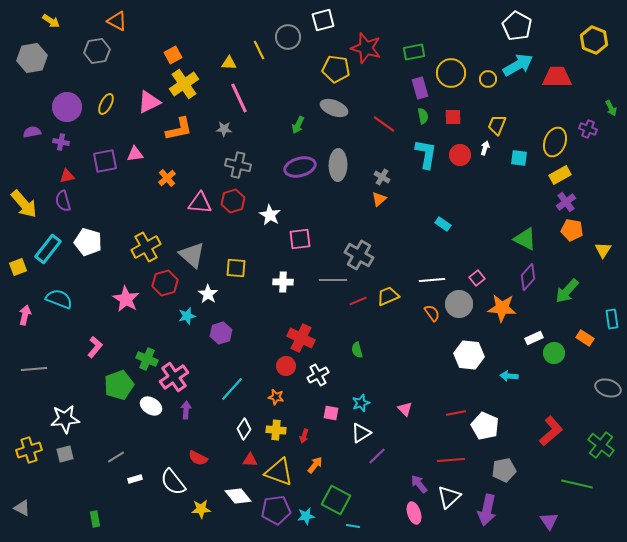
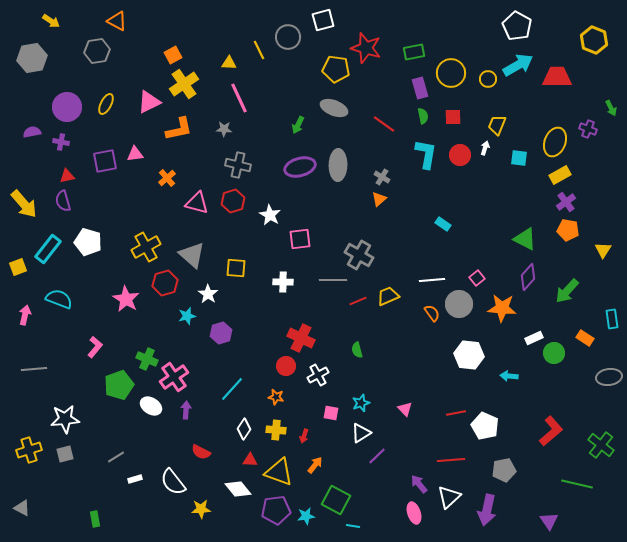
pink triangle at (200, 203): moved 3 px left; rotated 10 degrees clockwise
orange pentagon at (572, 230): moved 4 px left
gray ellipse at (608, 388): moved 1 px right, 11 px up; rotated 25 degrees counterclockwise
red semicircle at (198, 458): moved 3 px right, 6 px up
white diamond at (238, 496): moved 7 px up
